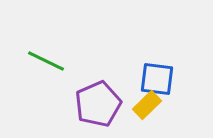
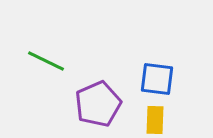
yellow rectangle: moved 8 px right, 15 px down; rotated 44 degrees counterclockwise
